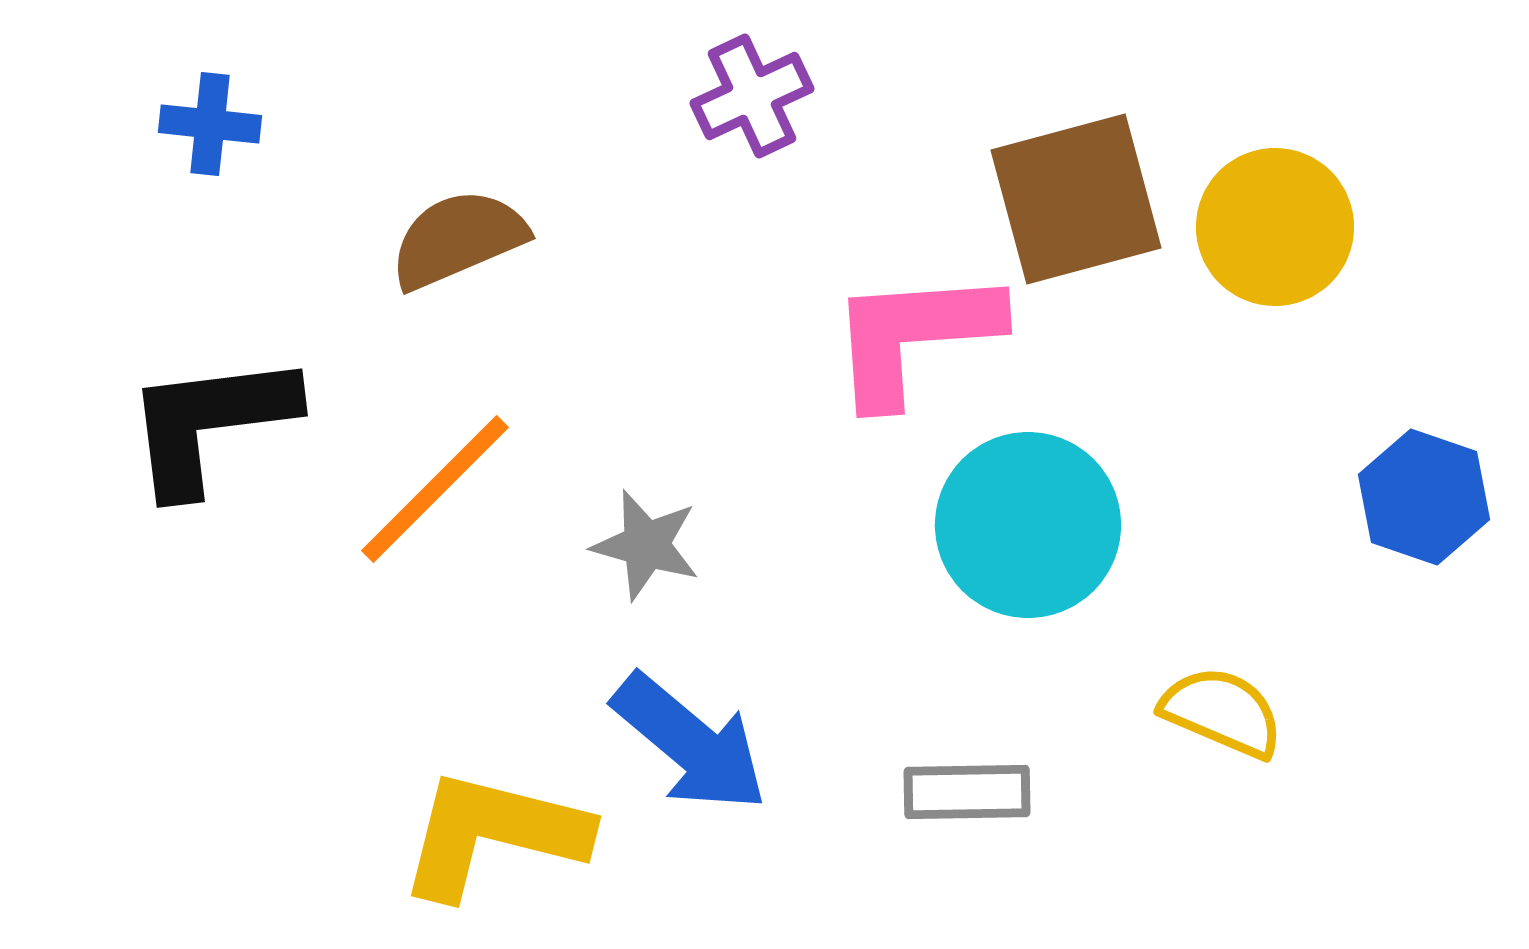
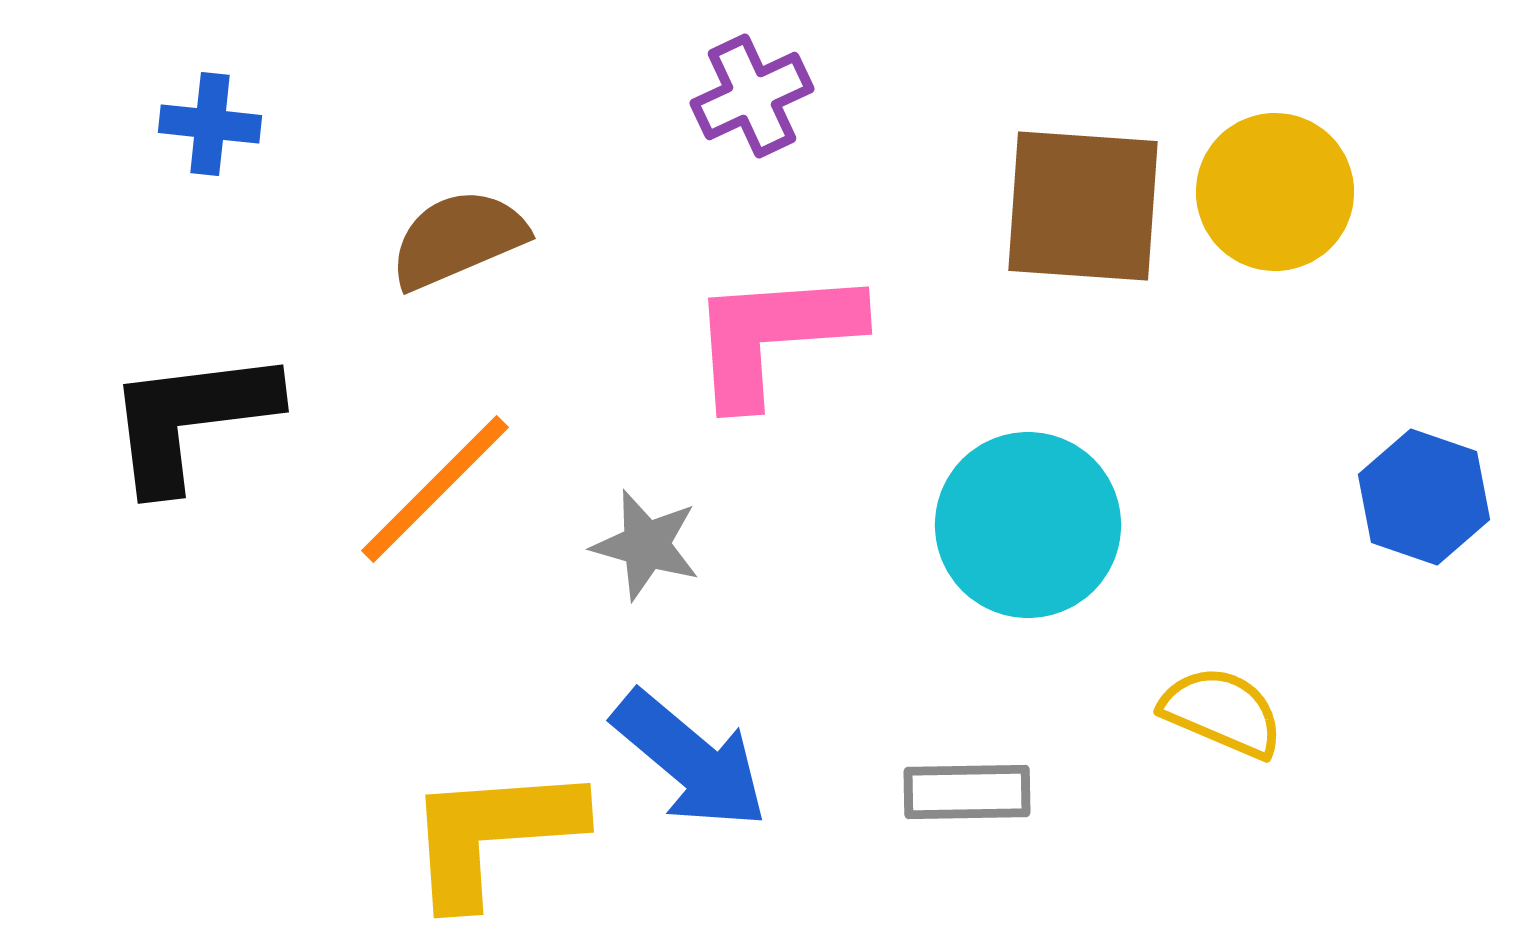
brown square: moved 7 px right, 7 px down; rotated 19 degrees clockwise
yellow circle: moved 35 px up
pink L-shape: moved 140 px left
black L-shape: moved 19 px left, 4 px up
blue arrow: moved 17 px down
yellow L-shape: rotated 18 degrees counterclockwise
